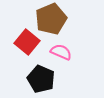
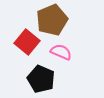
brown pentagon: moved 1 px right, 1 px down
